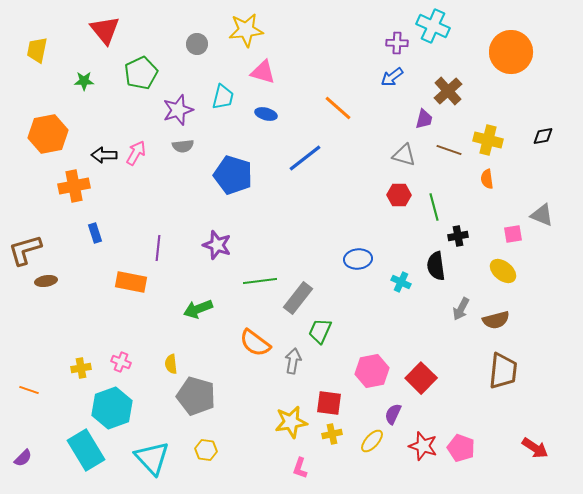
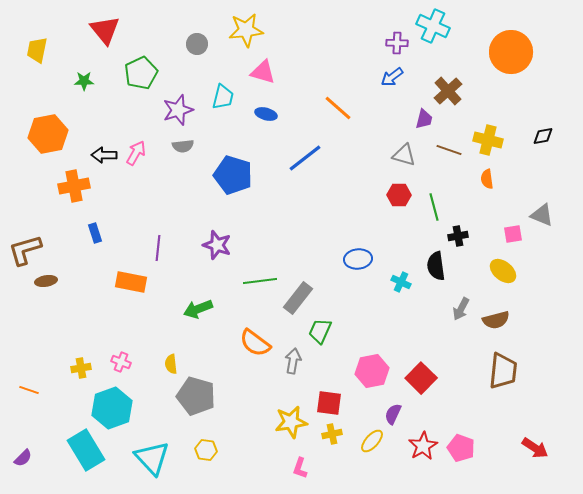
red star at (423, 446): rotated 24 degrees clockwise
